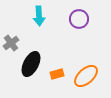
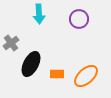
cyan arrow: moved 2 px up
orange rectangle: rotated 16 degrees clockwise
